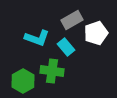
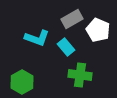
gray rectangle: moved 1 px up
white pentagon: moved 2 px right, 3 px up; rotated 30 degrees counterclockwise
green cross: moved 28 px right, 4 px down
green hexagon: moved 1 px left, 1 px down
